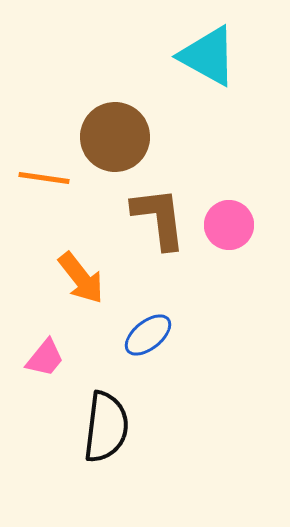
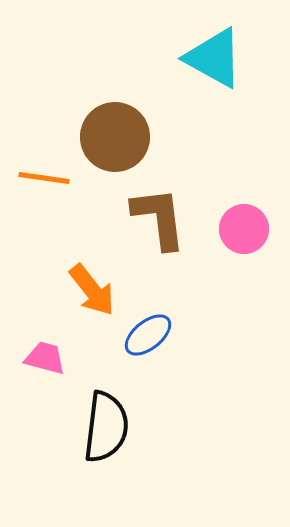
cyan triangle: moved 6 px right, 2 px down
pink circle: moved 15 px right, 4 px down
orange arrow: moved 11 px right, 12 px down
pink trapezoid: rotated 114 degrees counterclockwise
